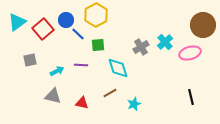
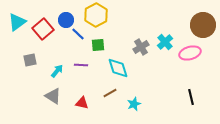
cyan arrow: rotated 24 degrees counterclockwise
gray triangle: rotated 18 degrees clockwise
